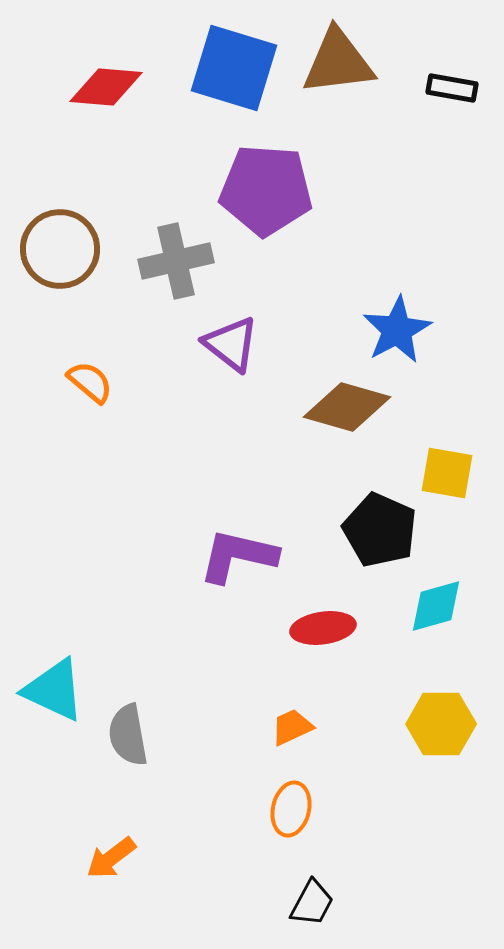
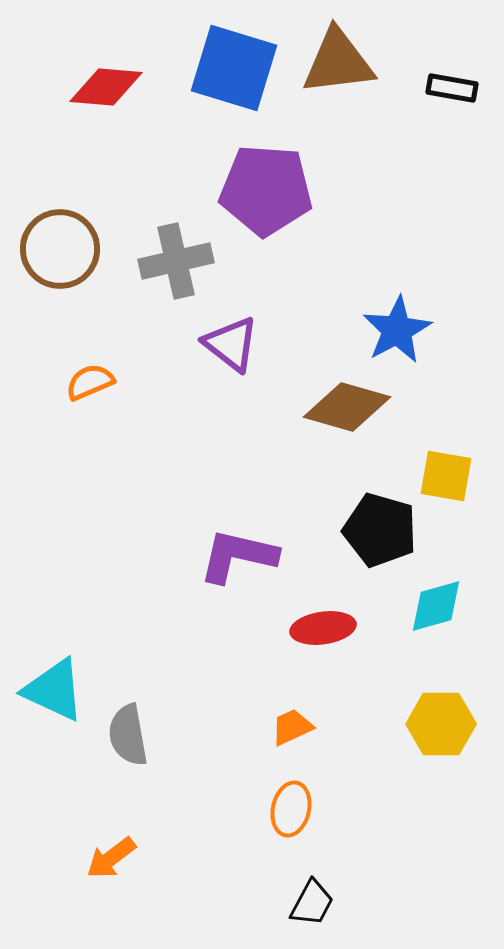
orange semicircle: rotated 63 degrees counterclockwise
yellow square: moved 1 px left, 3 px down
black pentagon: rotated 8 degrees counterclockwise
